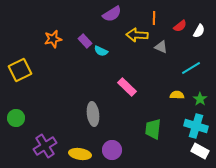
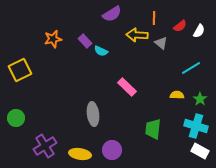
gray triangle: moved 4 px up; rotated 16 degrees clockwise
